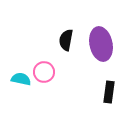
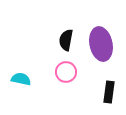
pink circle: moved 22 px right
